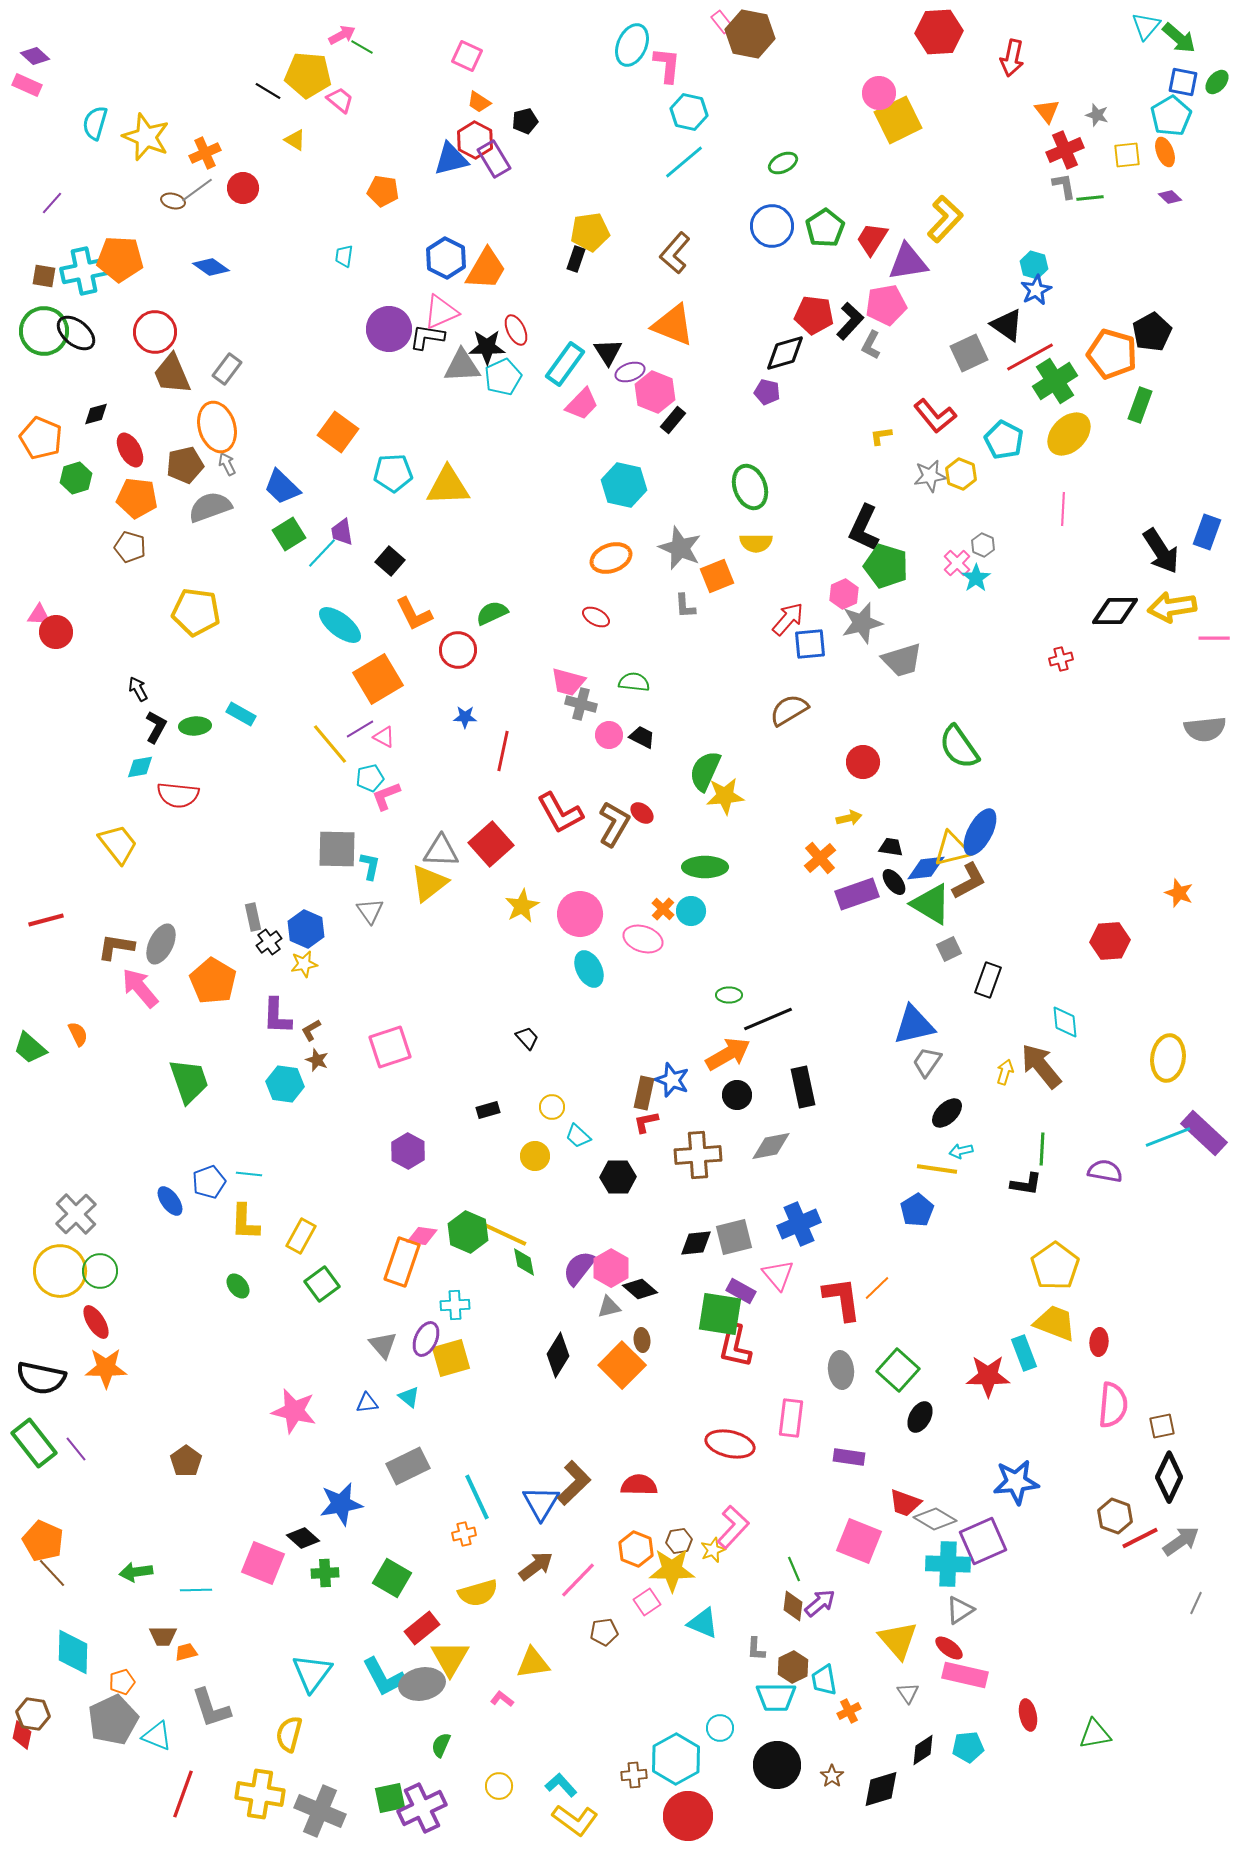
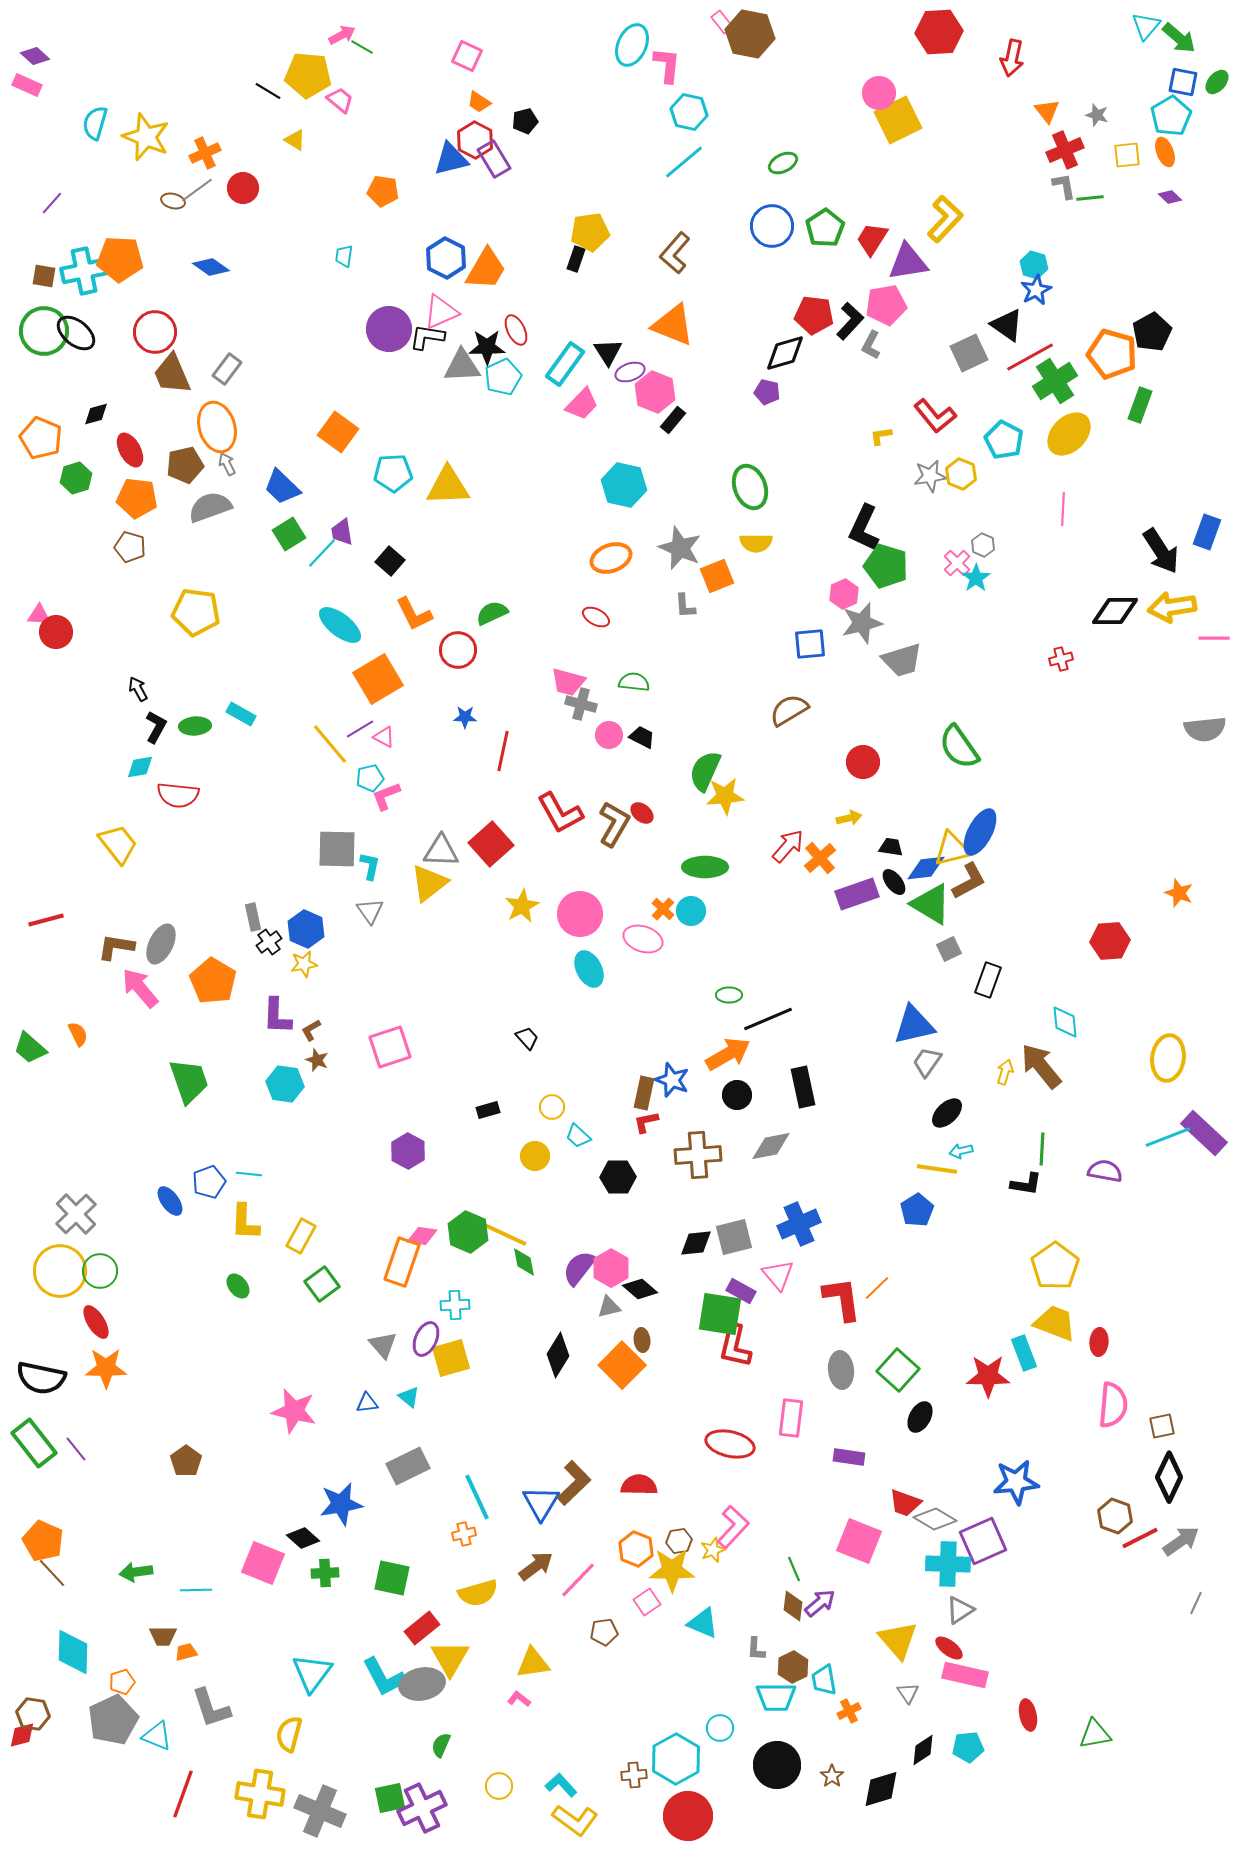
red arrow at (788, 619): moved 227 px down
green square at (392, 1578): rotated 18 degrees counterclockwise
pink L-shape at (502, 1699): moved 17 px right
red diamond at (22, 1735): rotated 64 degrees clockwise
